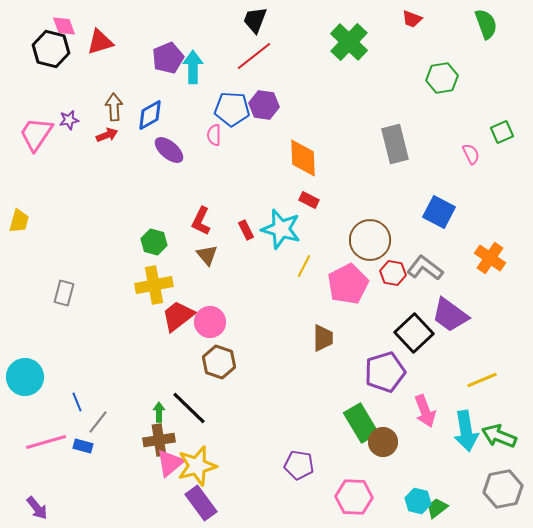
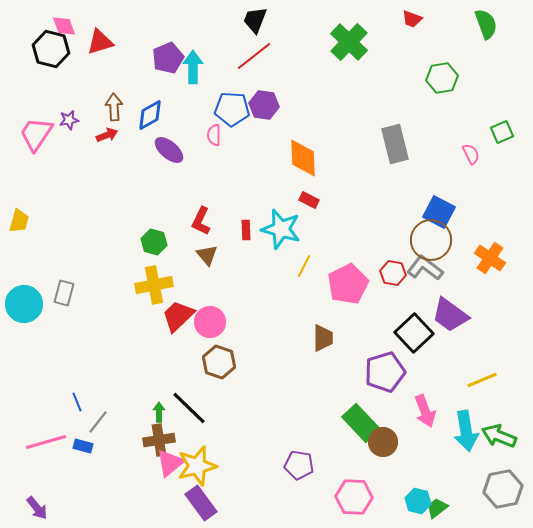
red rectangle at (246, 230): rotated 24 degrees clockwise
brown circle at (370, 240): moved 61 px right
red trapezoid at (178, 316): rotated 6 degrees counterclockwise
cyan circle at (25, 377): moved 1 px left, 73 px up
green rectangle at (361, 423): rotated 12 degrees counterclockwise
